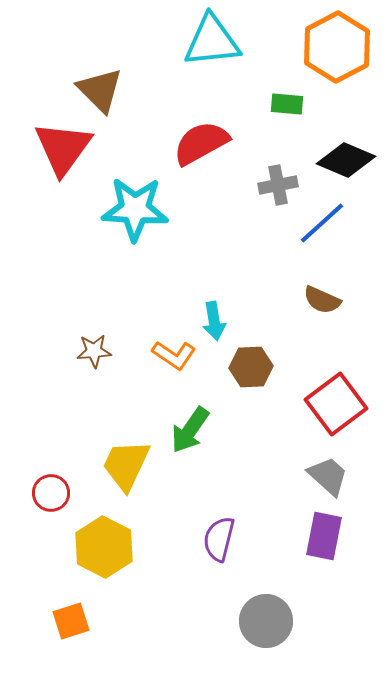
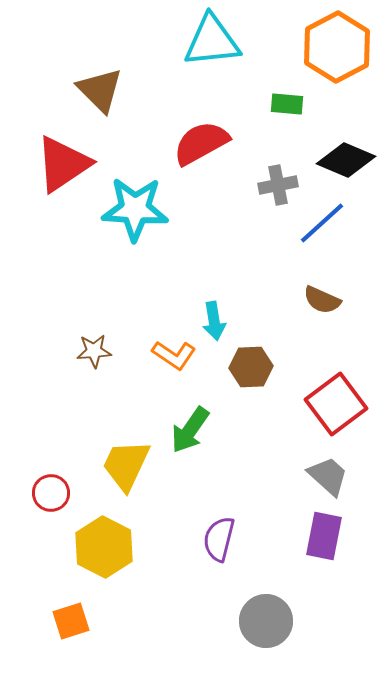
red triangle: moved 16 px down; rotated 20 degrees clockwise
